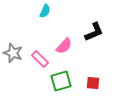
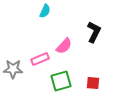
black L-shape: rotated 40 degrees counterclockwise
gray star: moved 16 px down; rotated 18 degrees counterclockwise
pink rectangle: rotated 66 degrees counterclockwise
